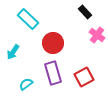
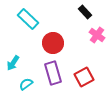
cyan arrow: moved 11 px down
